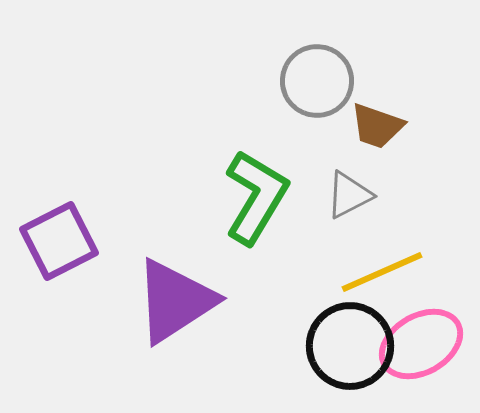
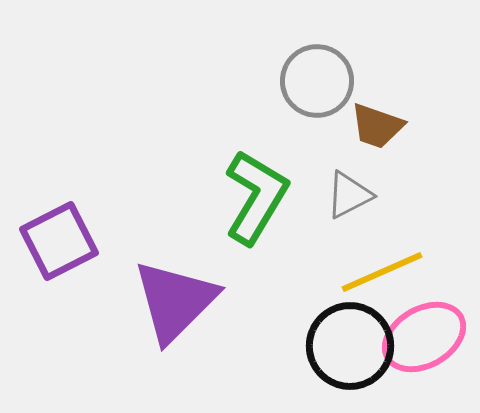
purple triangle: rotated 12 degrees counterclockwise
pink ellipse: moved 3 px right, 7 px up
